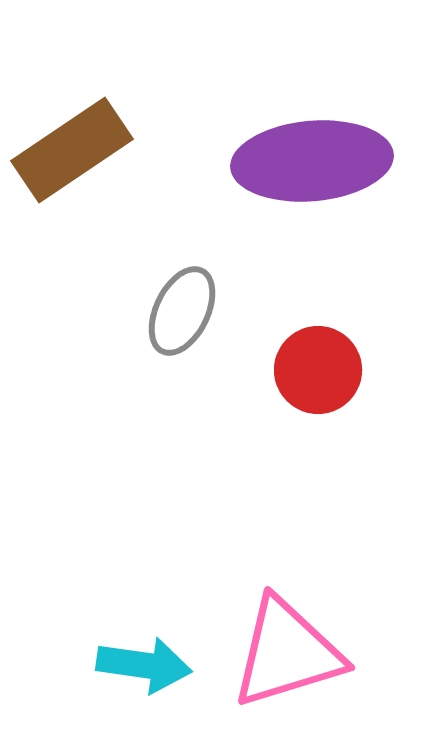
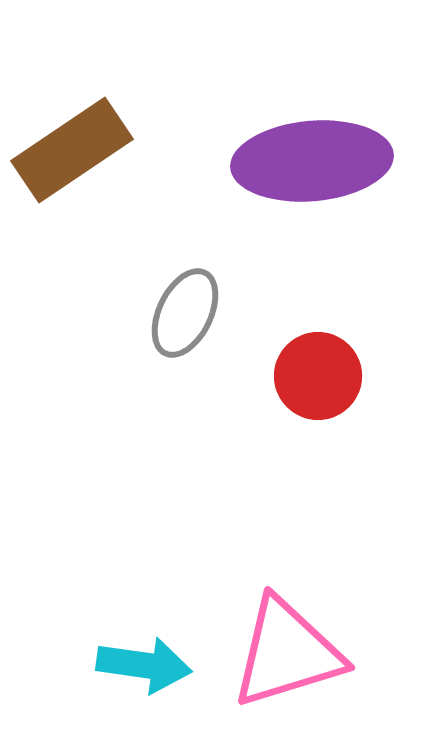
gray ellipse: moved 3 px right, 2 px down
red circle: moved 6 px down
